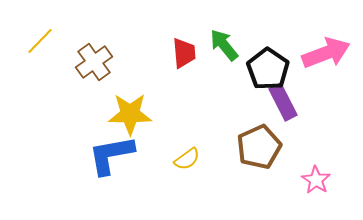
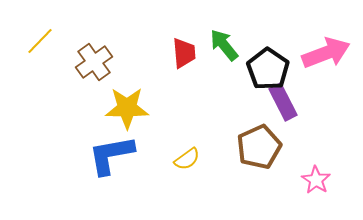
yellow star: moved 3 px left, 6 px up
